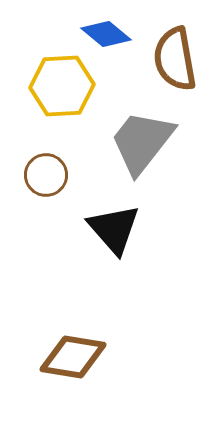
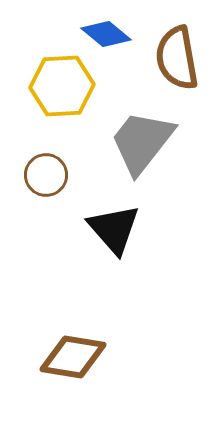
brown semicircle: moved 2 px right, 1 px up
